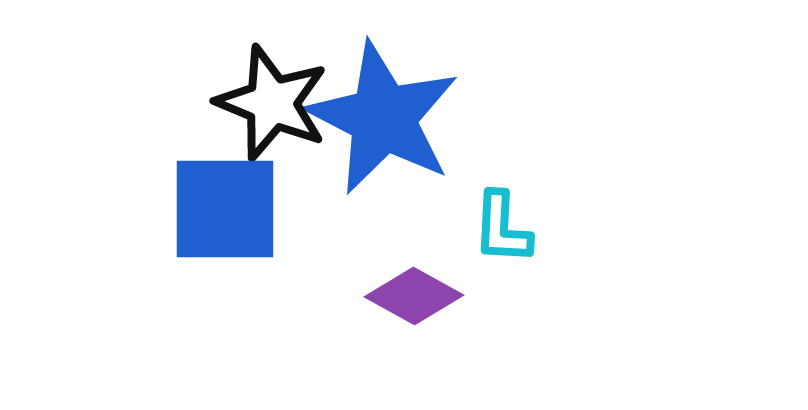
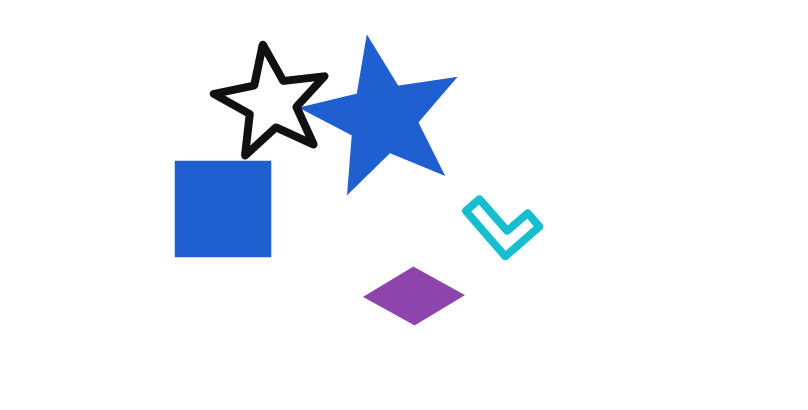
black star: rotated 7 degrees clockwise
blue square: moved 2 px left
cyan L-shape: rotated 44 degrees counterclockwise
